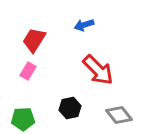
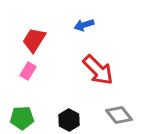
black hexagon: moved 1 px left, 12 px down; rotated 20 degrees counterclockwise
green pentagon: moved 1 px left, 1 px up
